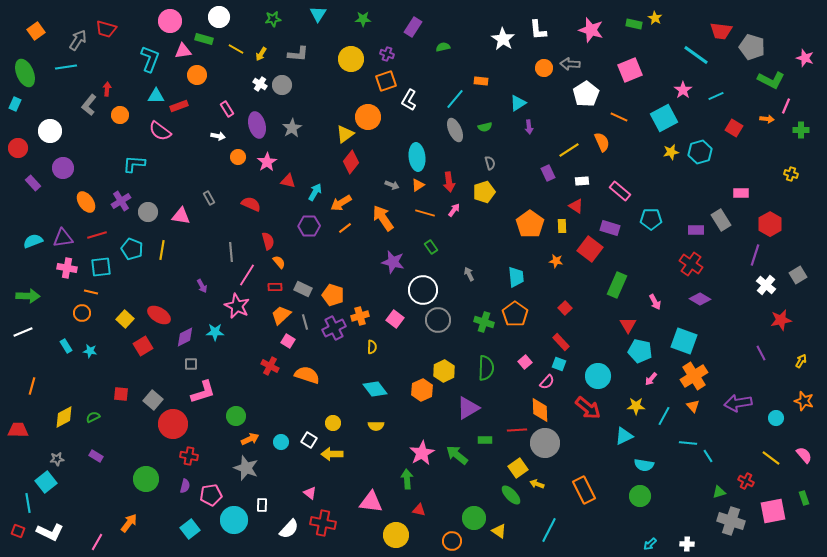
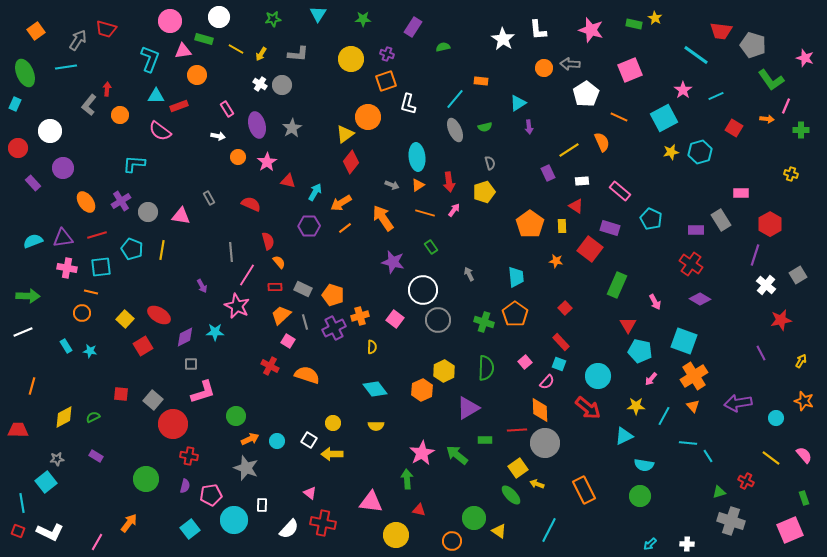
gray pentagon at (752, 47): moved 1 px right, 2 px up
green L-shape at (771, 80): rotated 28 degrees clockwise
white L-shape at (409, 100): moved 1 px left, 4 px down; rotated 15 degrees counterclockwise
cyan pentagon at (651, 219): rotated 25 degrees clockwise
cyan circle at (281, 442): moved 4 px left, 1 px up
cyan line at (28, 503): moved 6 px left
pink square at (773, 511): moved 17 px right, 19 px down; rotated 12 degrees counterclockwise
